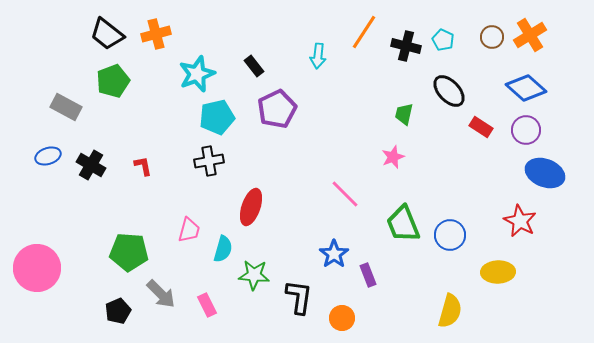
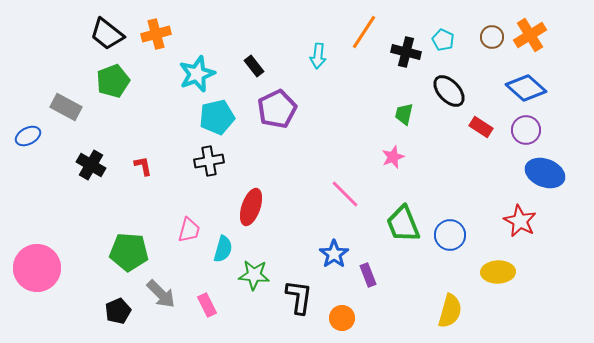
black cross at (406, 46): moved 6 px down
blue ellipse at (48, 156): moved 20 px left, 20 px up; rotated 10 degrees counterclockwise
